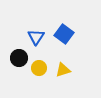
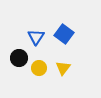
yellow triangle: moved 2 px up; rotated 35 degrees counterclockwise
